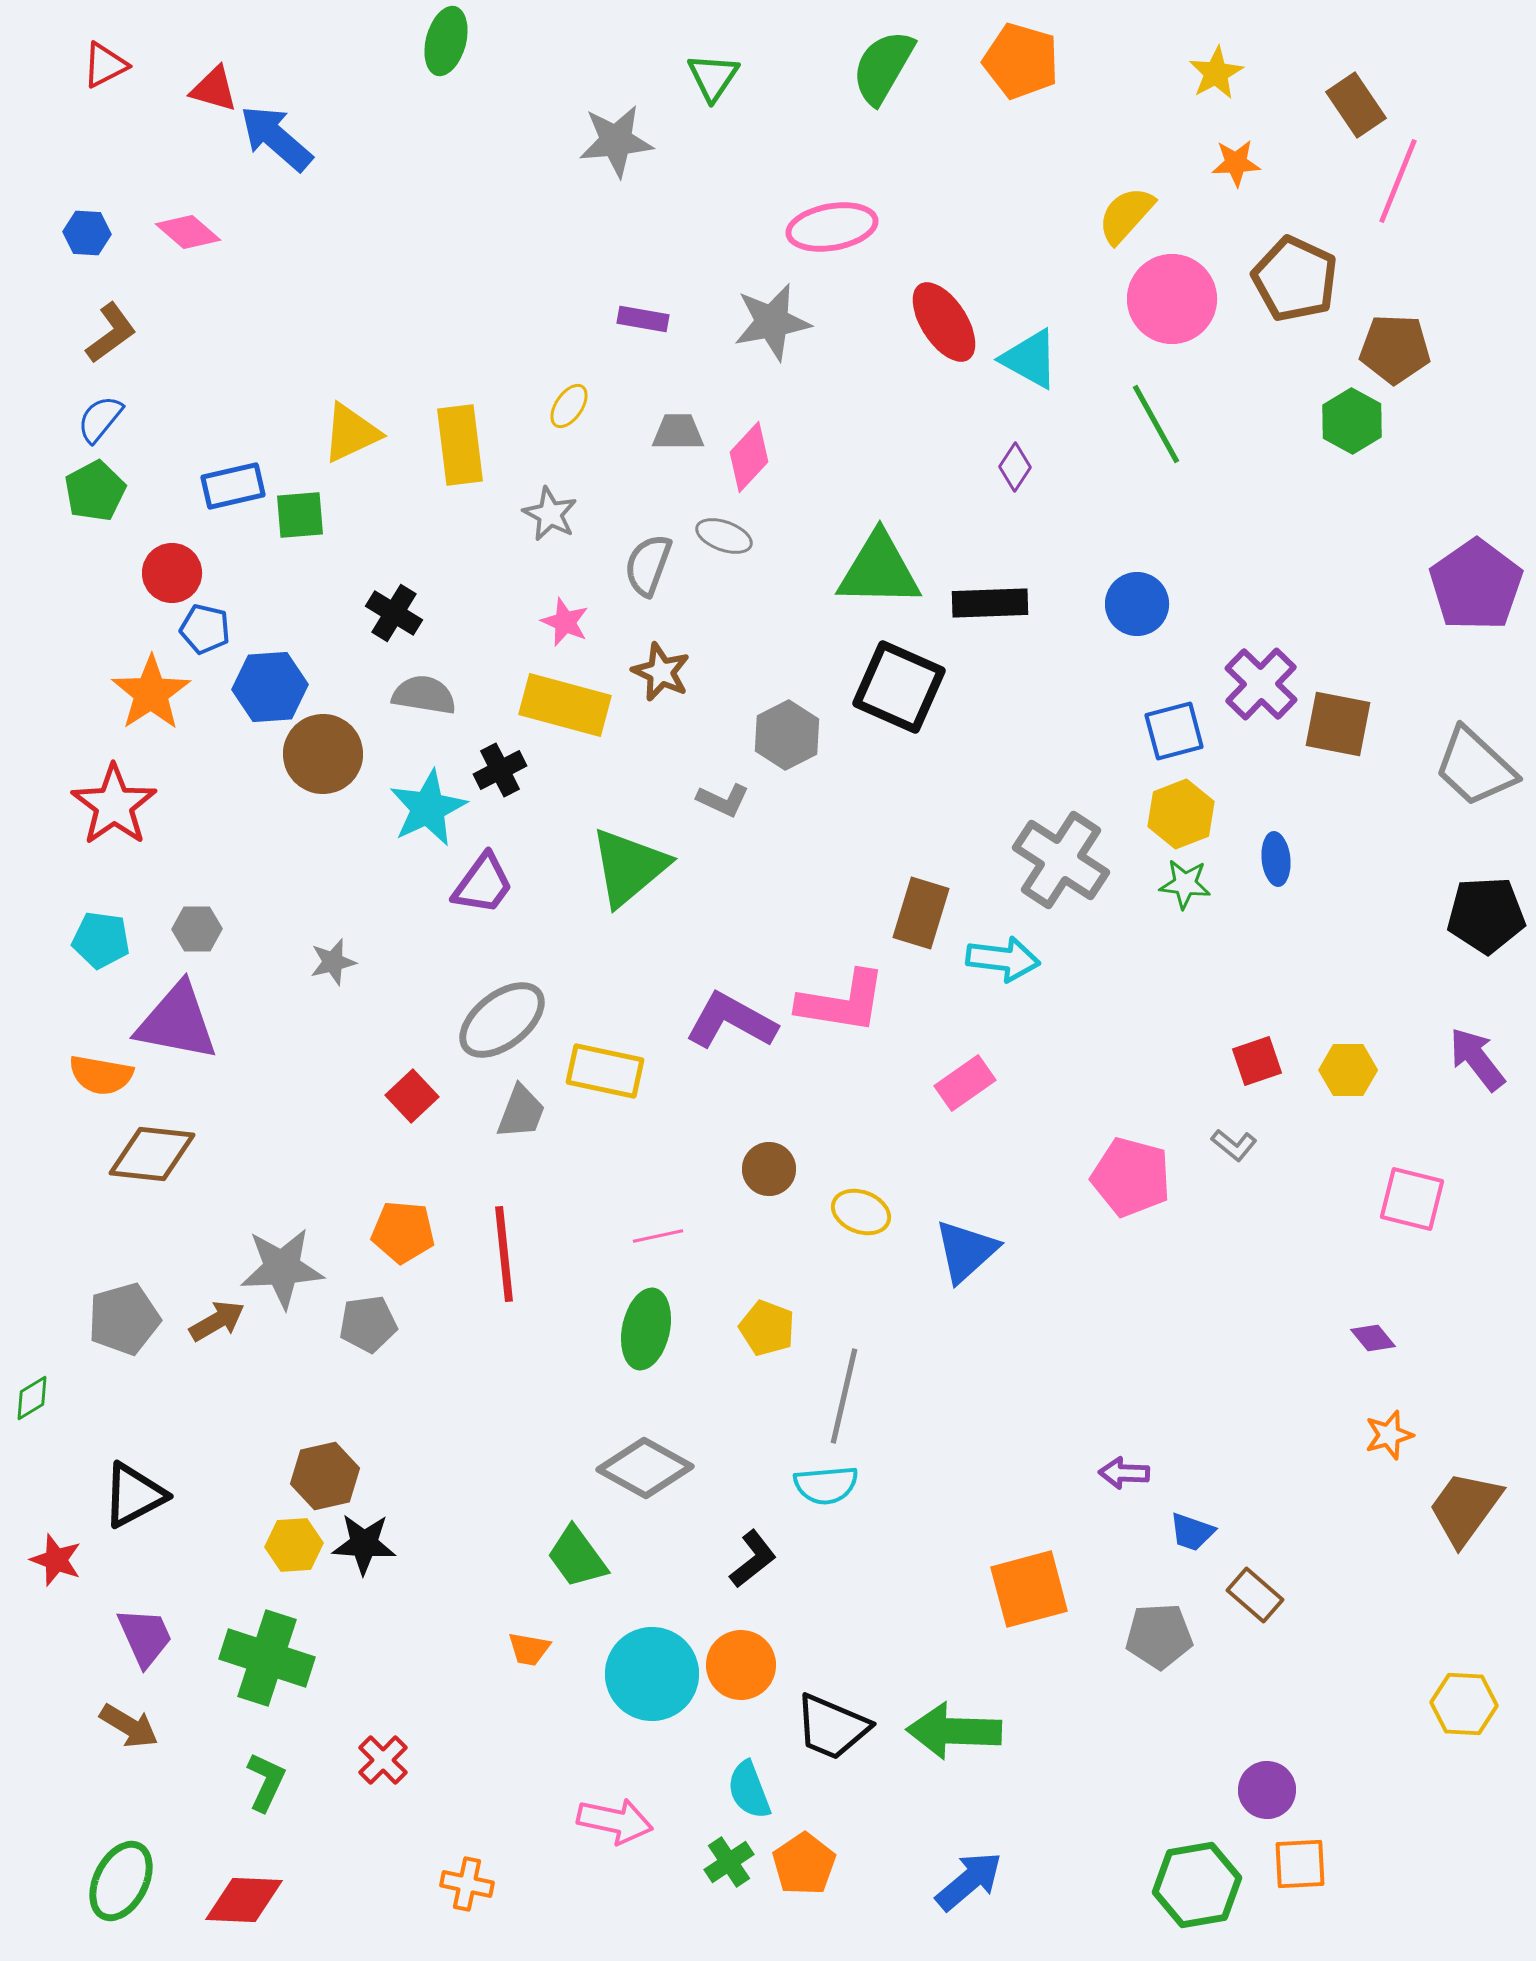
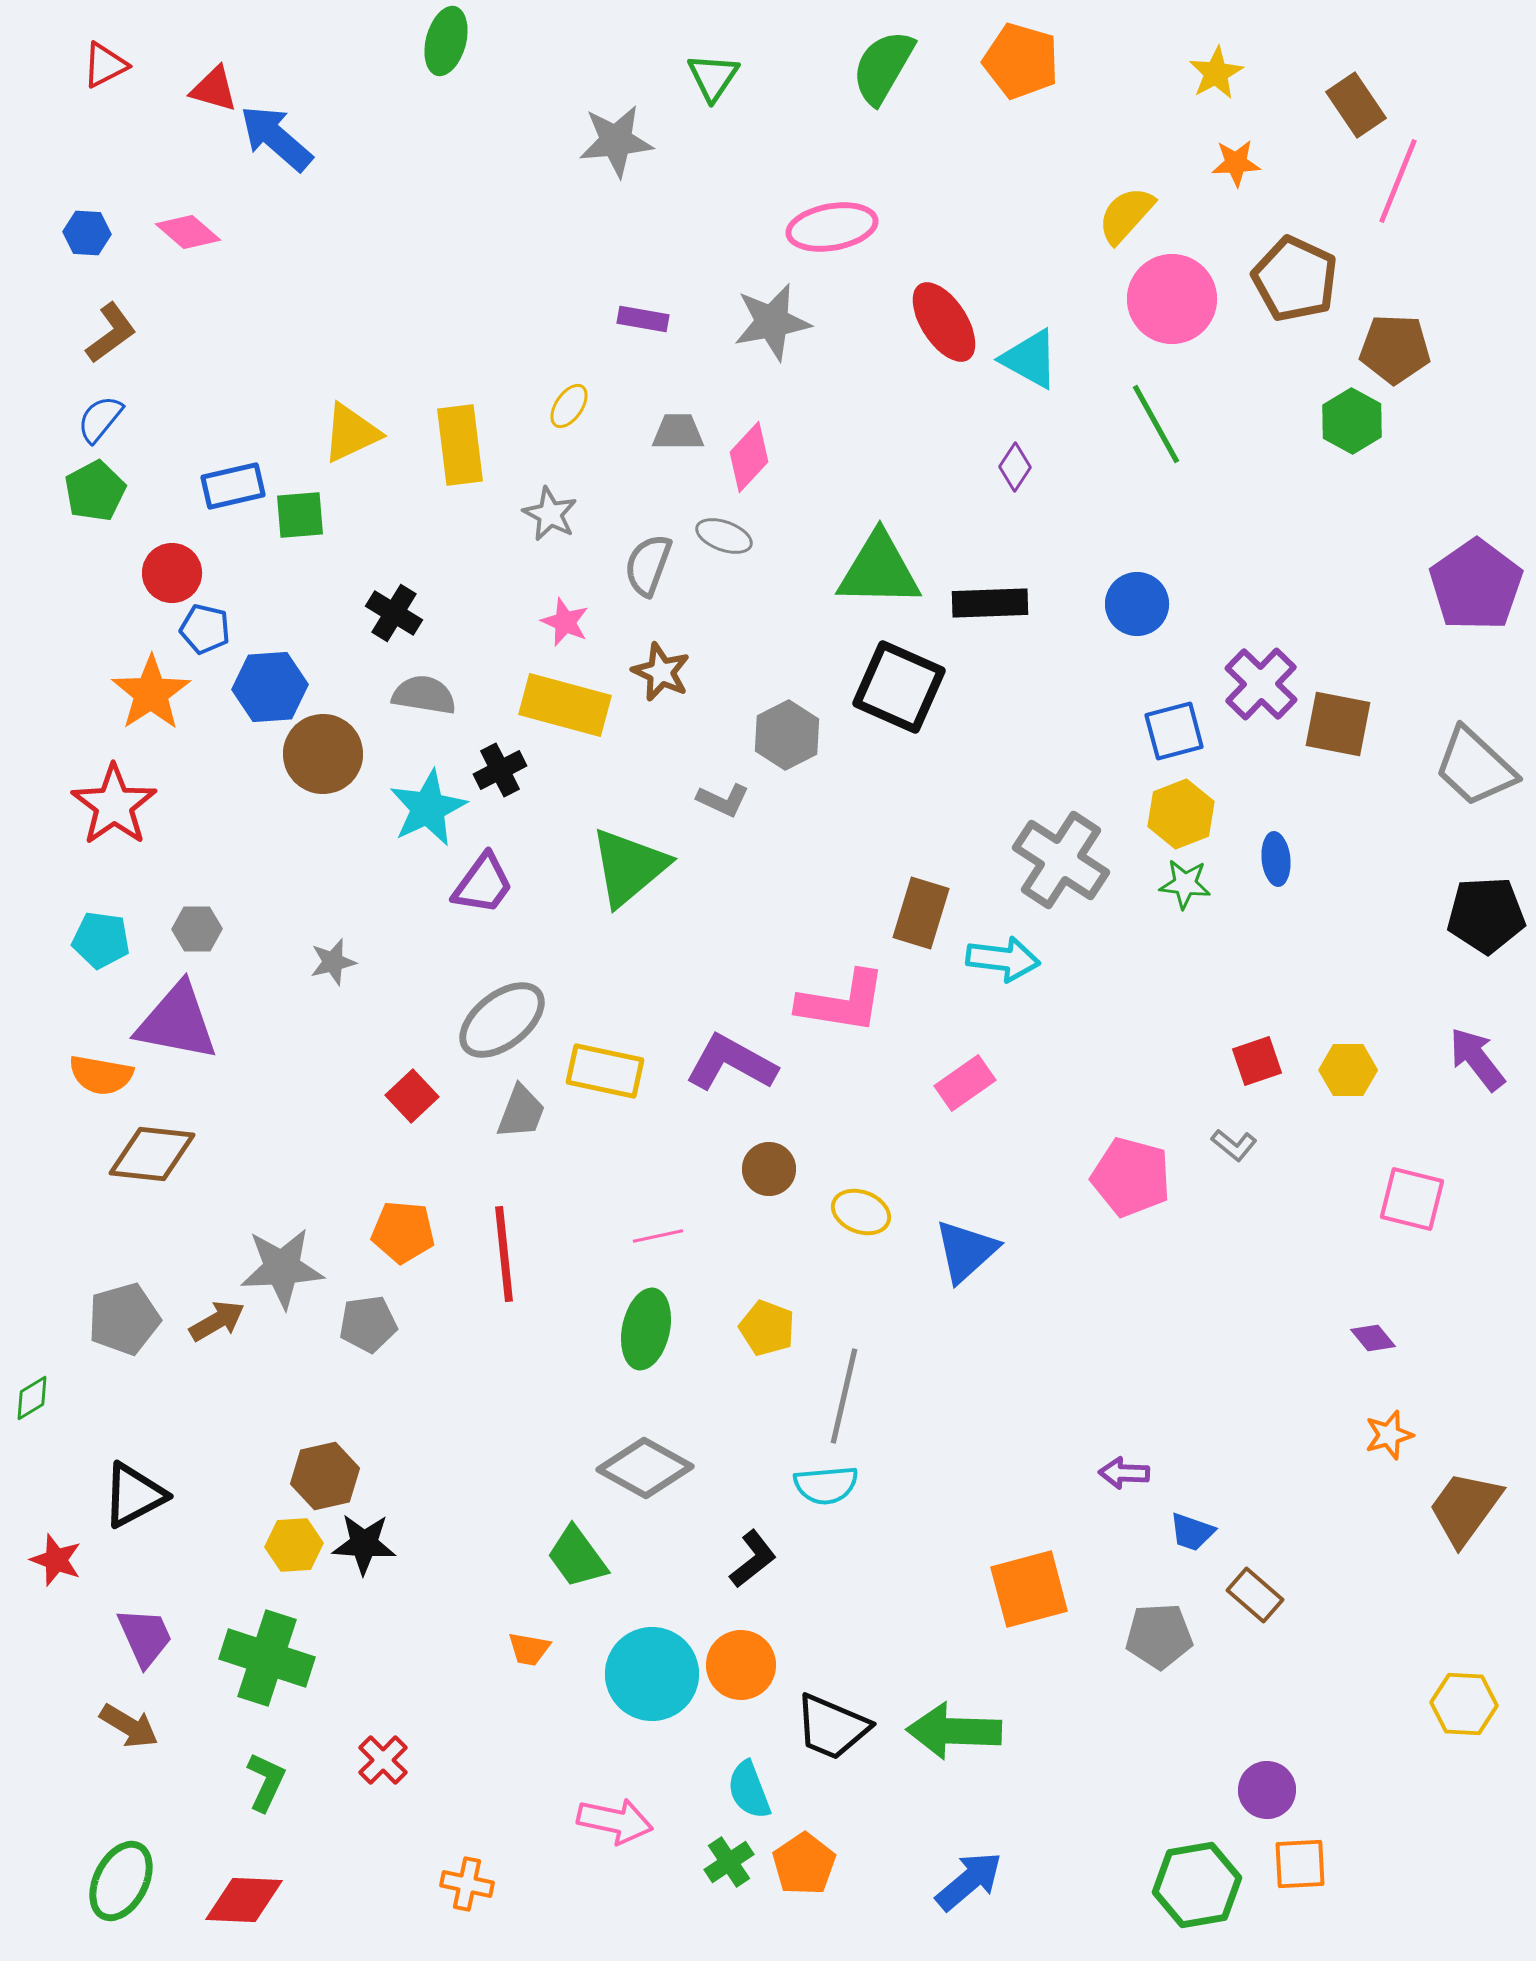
purple L-shape at (731, 1021): moved 42 px down
